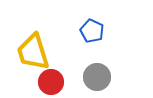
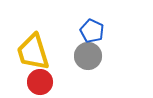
gray circle: moved 9 px left, 21 px up
red circle: moved 11 px left
